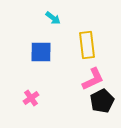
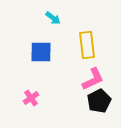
black pentagon: moved 3 px left
